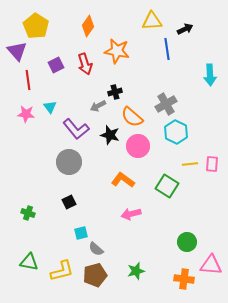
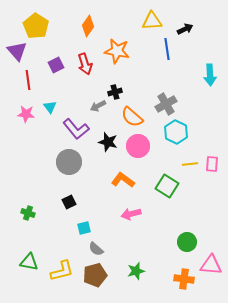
black star: moved 2 px left, 7 px down
cyan square: moved 3 px right, 5 px up
